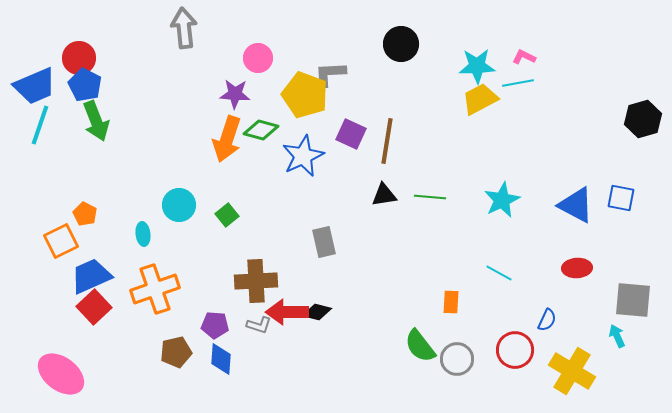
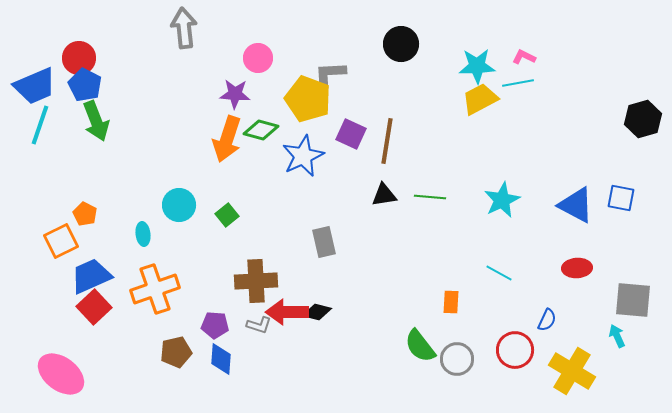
yellow pentagon at (305, 95): moved 3 px right, 4 px down
